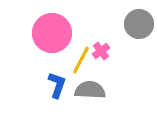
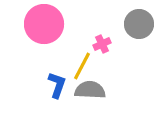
pink circle: moved 8 px left, 9 px up
pink cross: moved 1 px right, 7 px up; rotated 12 degrees clockwise
yellow line: moved 1 px right, 6 px down
